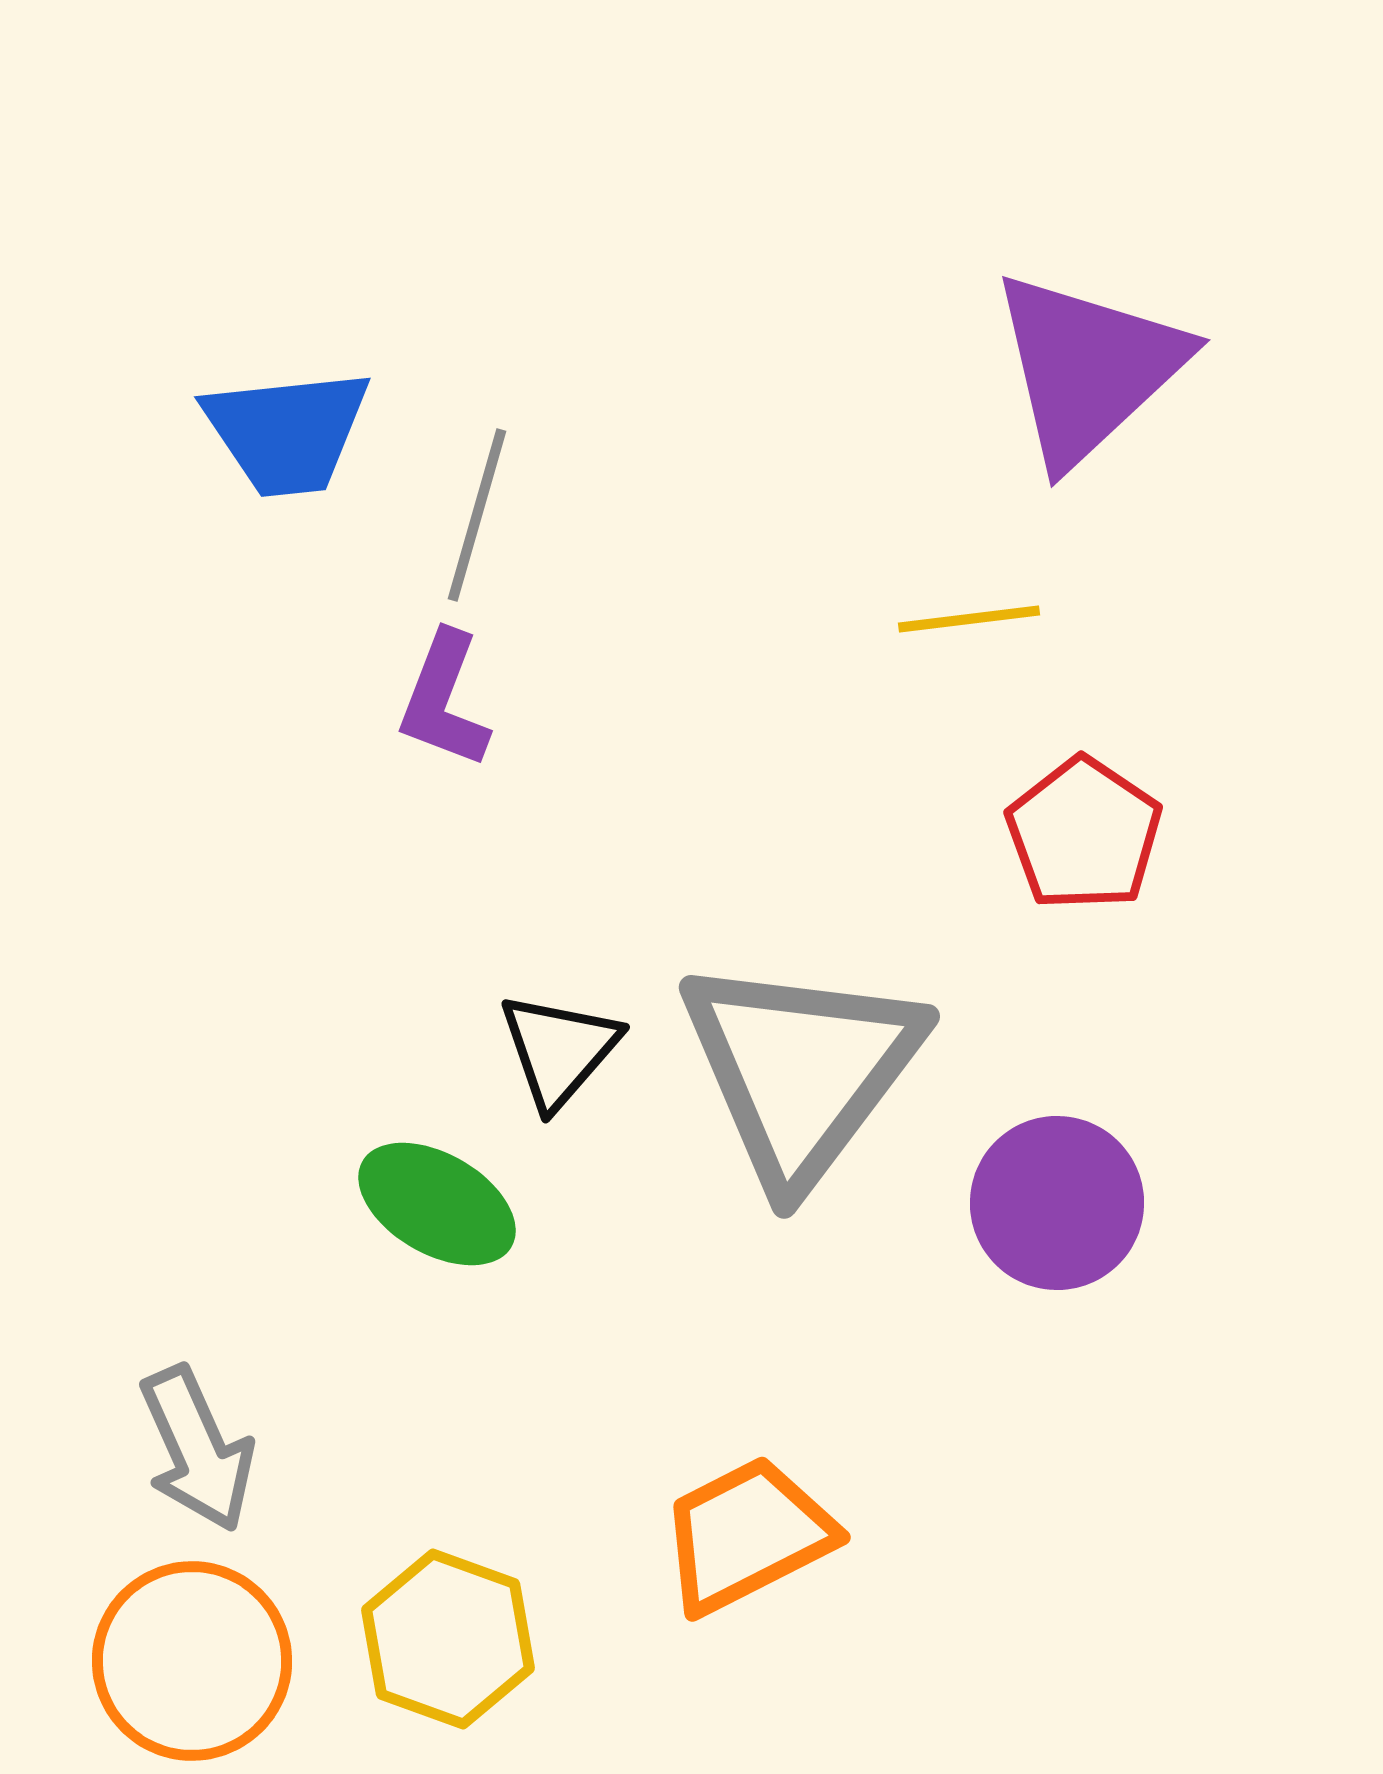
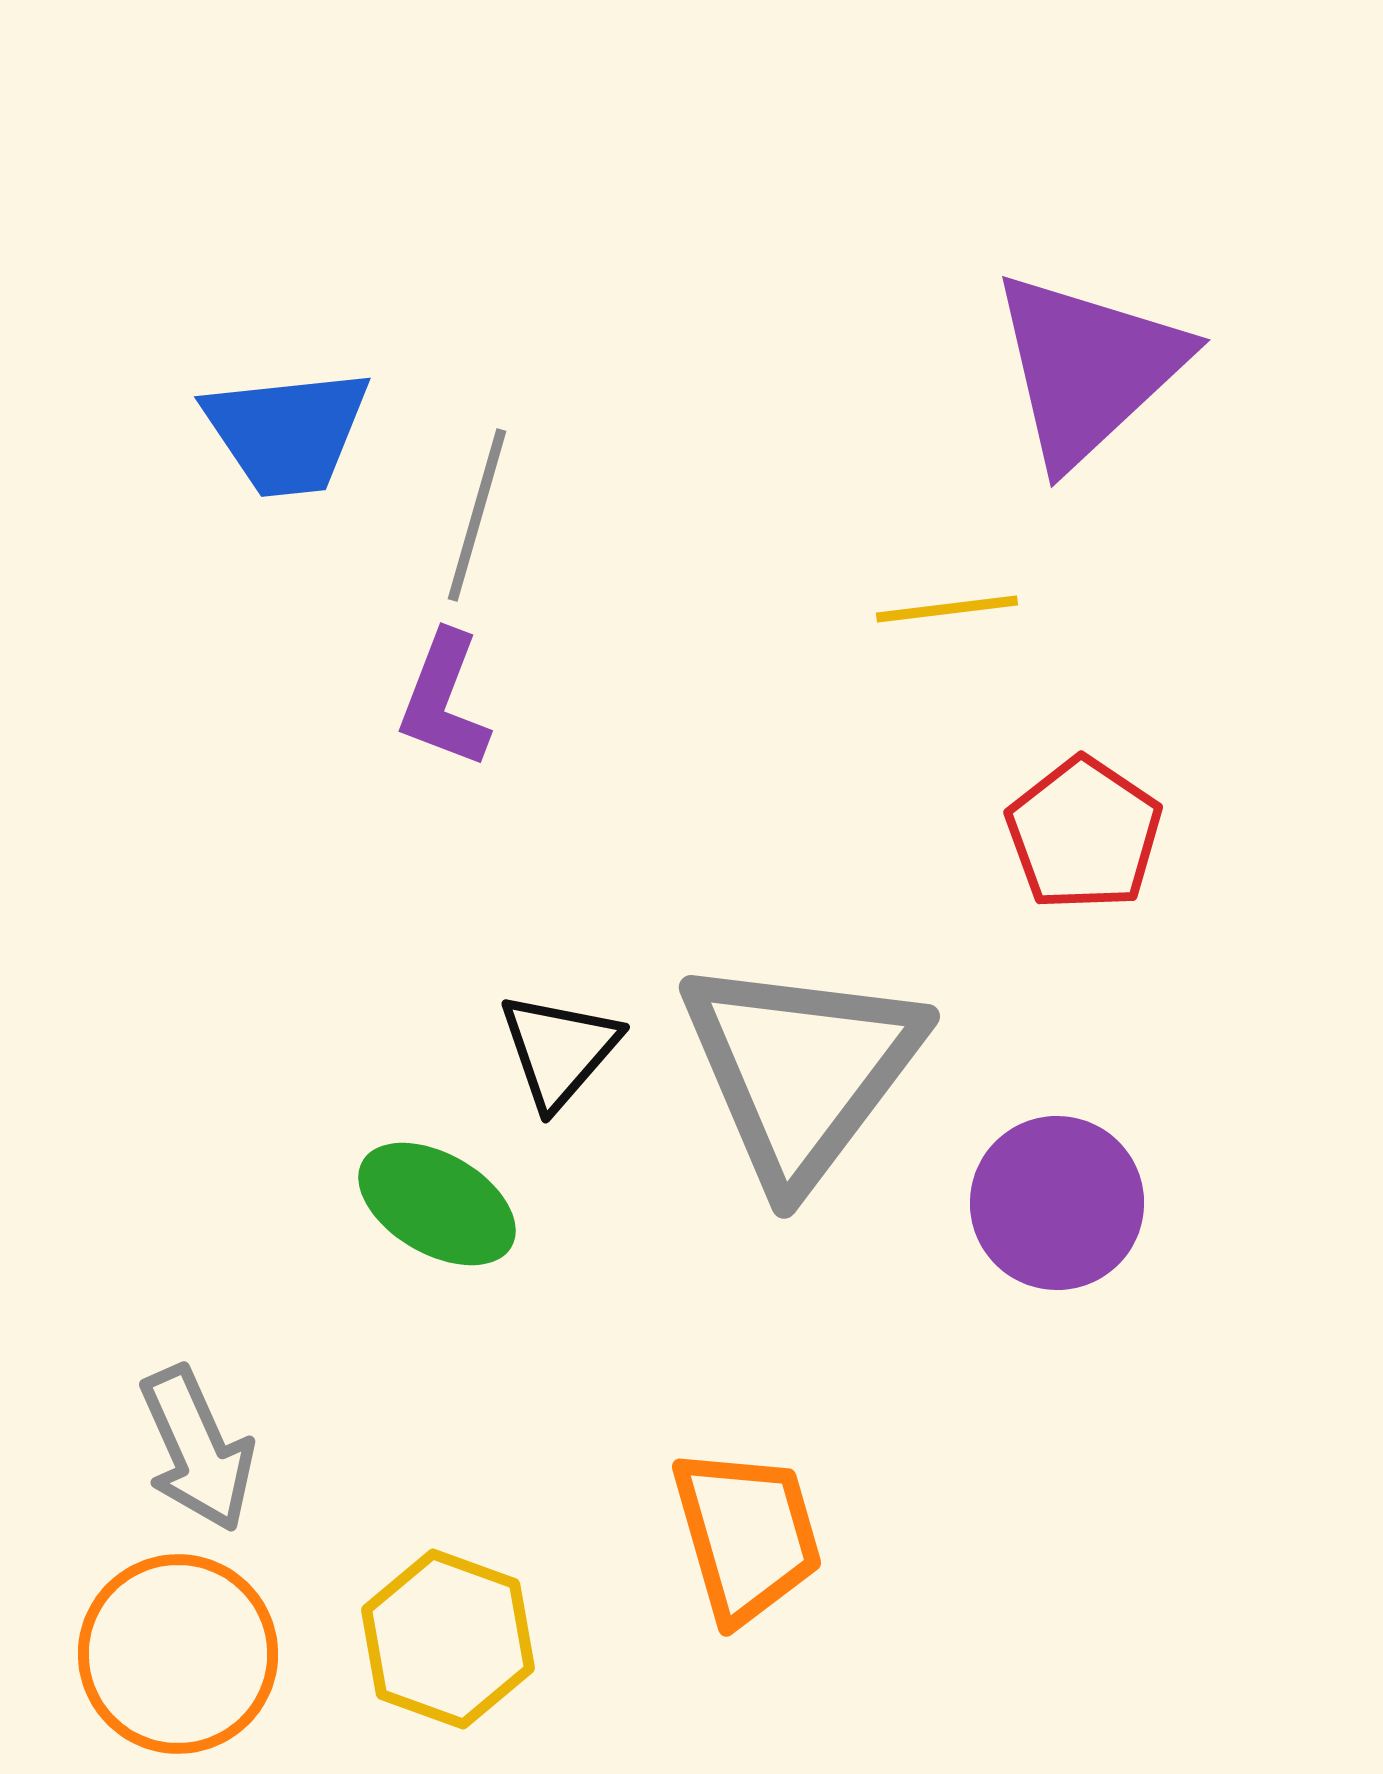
yellow line: moved 22 px left, 10 px up
orange trapezoid: rotated 101 degrees clockwise
orange circle: moved 14 px left, 7 px up
